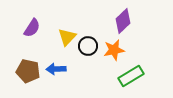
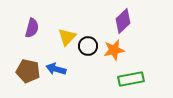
purple semicircle: rotated 18 degrees counterclockwise
blue arrow: rotated 18 degrees clockwise
green rectangle: moved 3 px down; rotated 20 degrees clockwise
